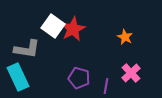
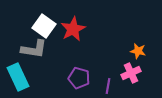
white square: moved 9 px left
orange star: moved 13 px right, 14 px down; rotated 14 degrees counterclockwise
gray L-shape: moved 7 px right
pink cross: rotated 18 degrees clockwise
purple line: moved 2 px right
